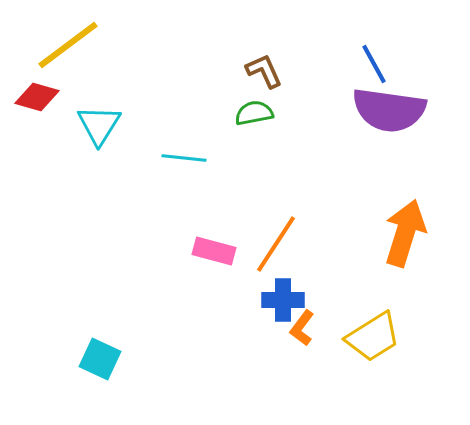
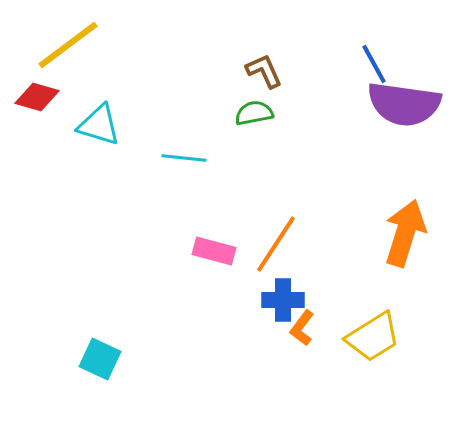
purple semicircle: moved 15 px right, 6 px up
cyan triangle: rotated 45 degrees counterclockwise
